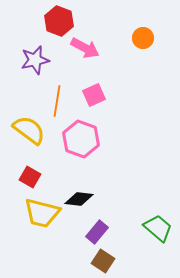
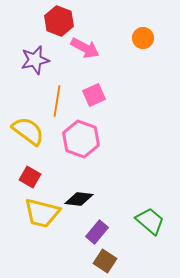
yellow semicircle: moved 1 px left, 1 px down
green trapezoid: moved 8 px left, 7 px up
brown square: moved 2 px right
